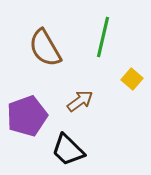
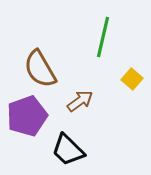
brown semicircle: moved 5 px left, 21 px down
